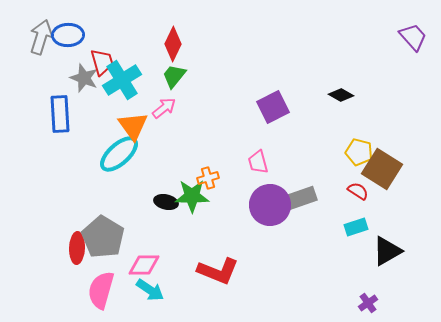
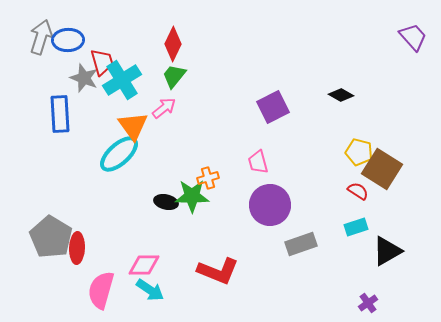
blue ellipse: moved 5 px down
gray rectangle: moved 46 px down
gray pentagon: moved 52 px left
